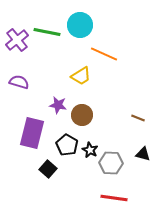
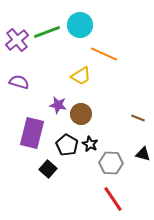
green line: rotated 32 degrees counterclockwise
brown circle: moved 1 px left, 1 px up
black star: moved 6 px up
red line: moved 1 px left, 1 px down; rotated 48 degrees clockwise
